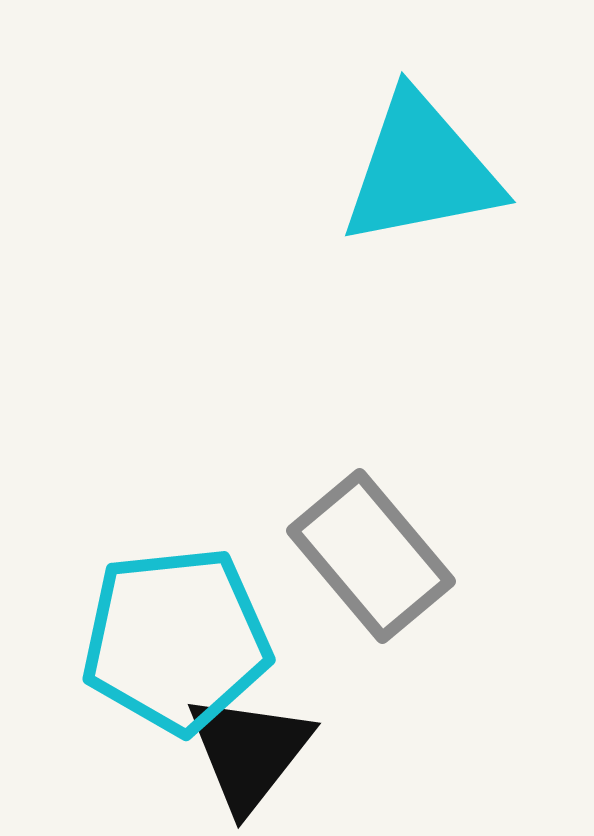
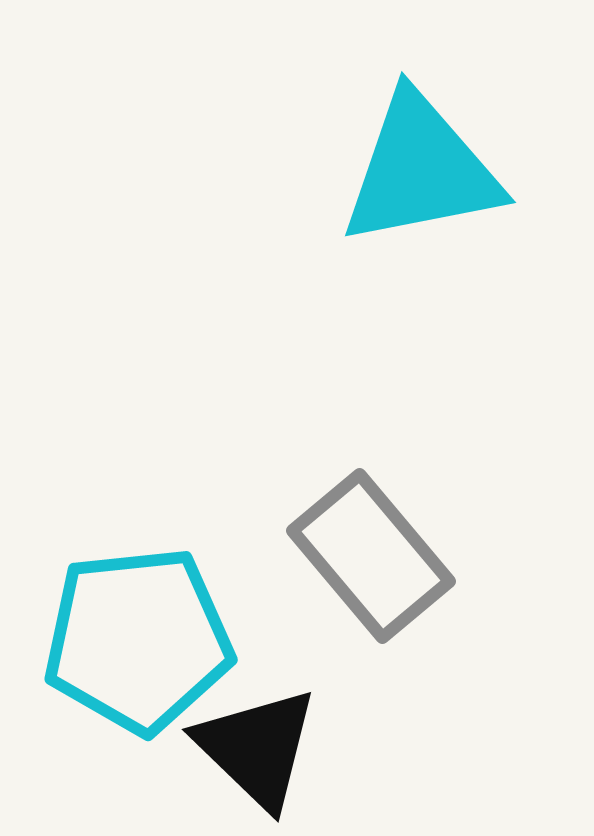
cyan pentagon: moved 38 px left
black triangle: moved 8 px right, 4 px up; rotated 24 degrees counterclockwise
